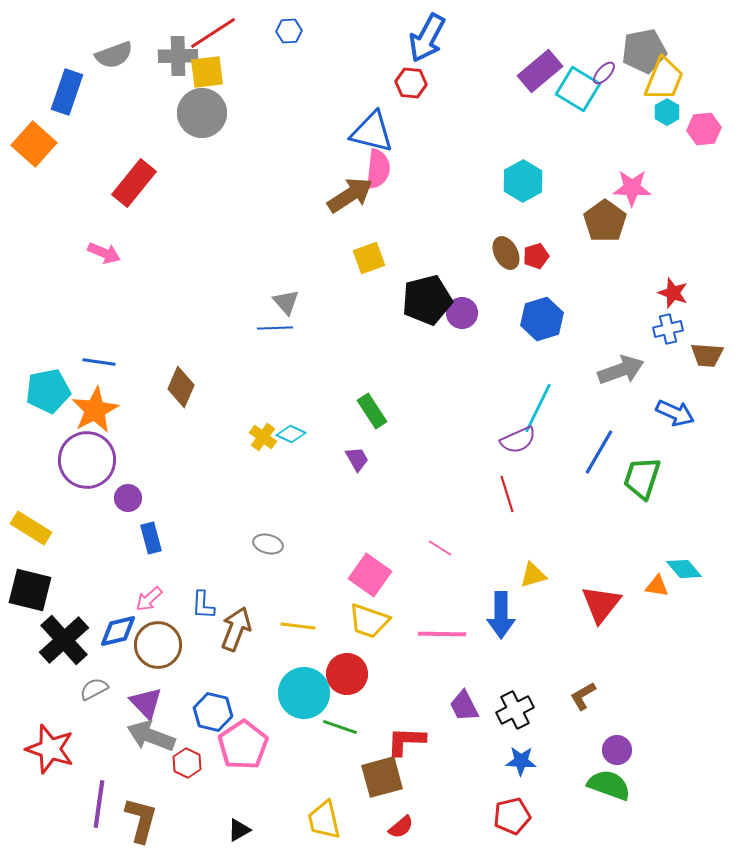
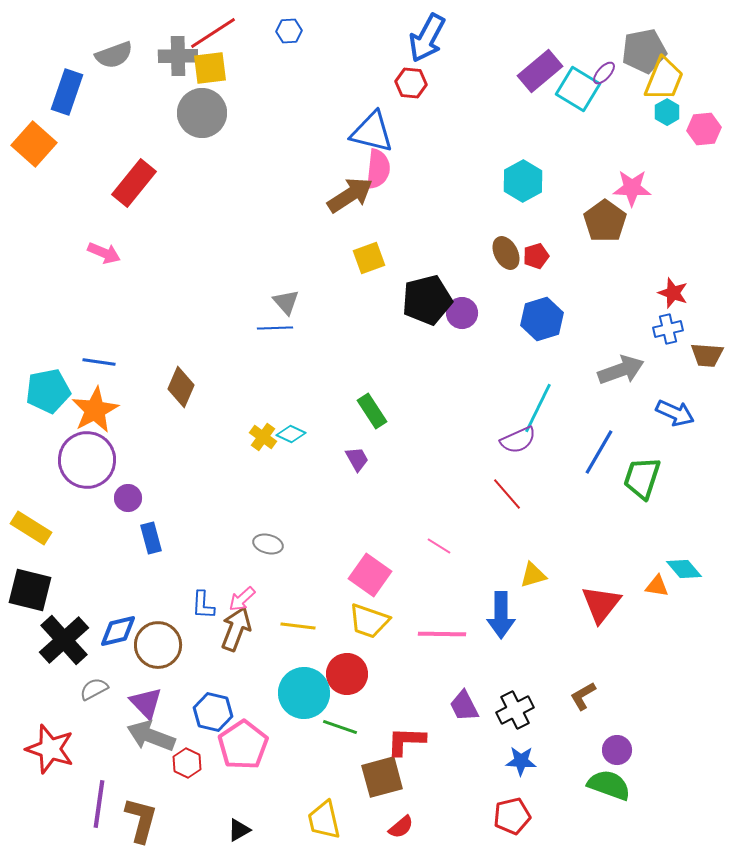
yellow square at (207, 72): moved 3 px right, 4 px up
red line at (507, 494): rotated 24 degrees counterclockwise
pink line at (440, 548): moved 1 px left, 2 px up
pink arrow at (149, 599): moved 93 px right
